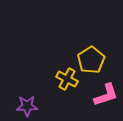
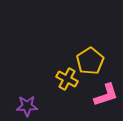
yellow pentagon: moved 1 px left, 1 px down
